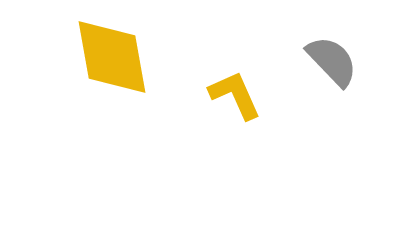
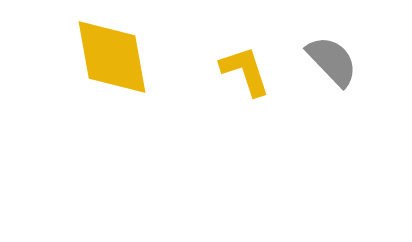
yellow L-shape: moved 10 px right, 24 px up; rotated 6 degrees clockwise
